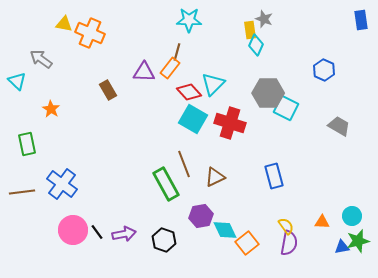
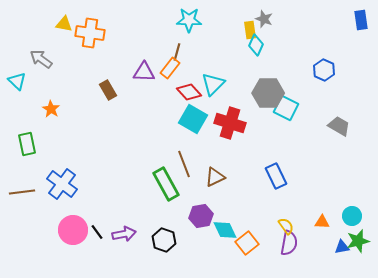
orange cross at (90, 33): rotated 16 degrees counterclockwise
blue rectangle at (274, 176): moved 2 px right; rotated 10 degrees counterclockwise
